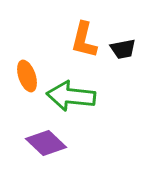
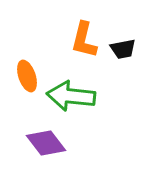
purple diamond: rotated 9 degrees clockwise
